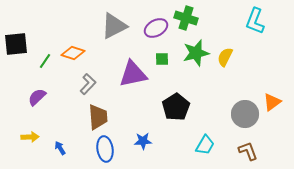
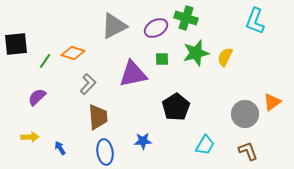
blue ellipse: moved 3 px down
